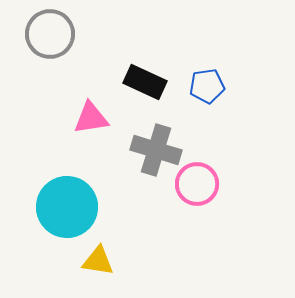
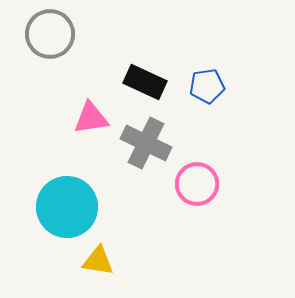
gray cross: moved 10 px left, 7 px up; rotated 9 degrees clockwise
